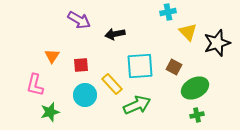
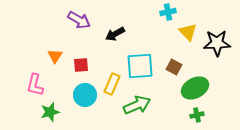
black arrow: rotated 18 degrees counterclockwise
black star: rotated 16 degrees clockwise
orange triangle: moved 3 px right
yellow rectangle: rotated 65 degrees clockwise
